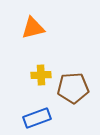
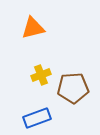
yellow cross: rotated 18 degrees counterclockwise
